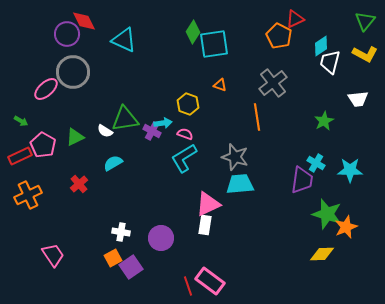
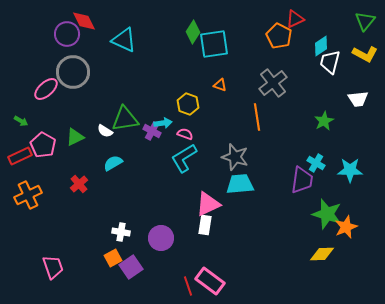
pink trapezoid at (53, 255): moved 12 px down; rotated 15 degrees clockwise
